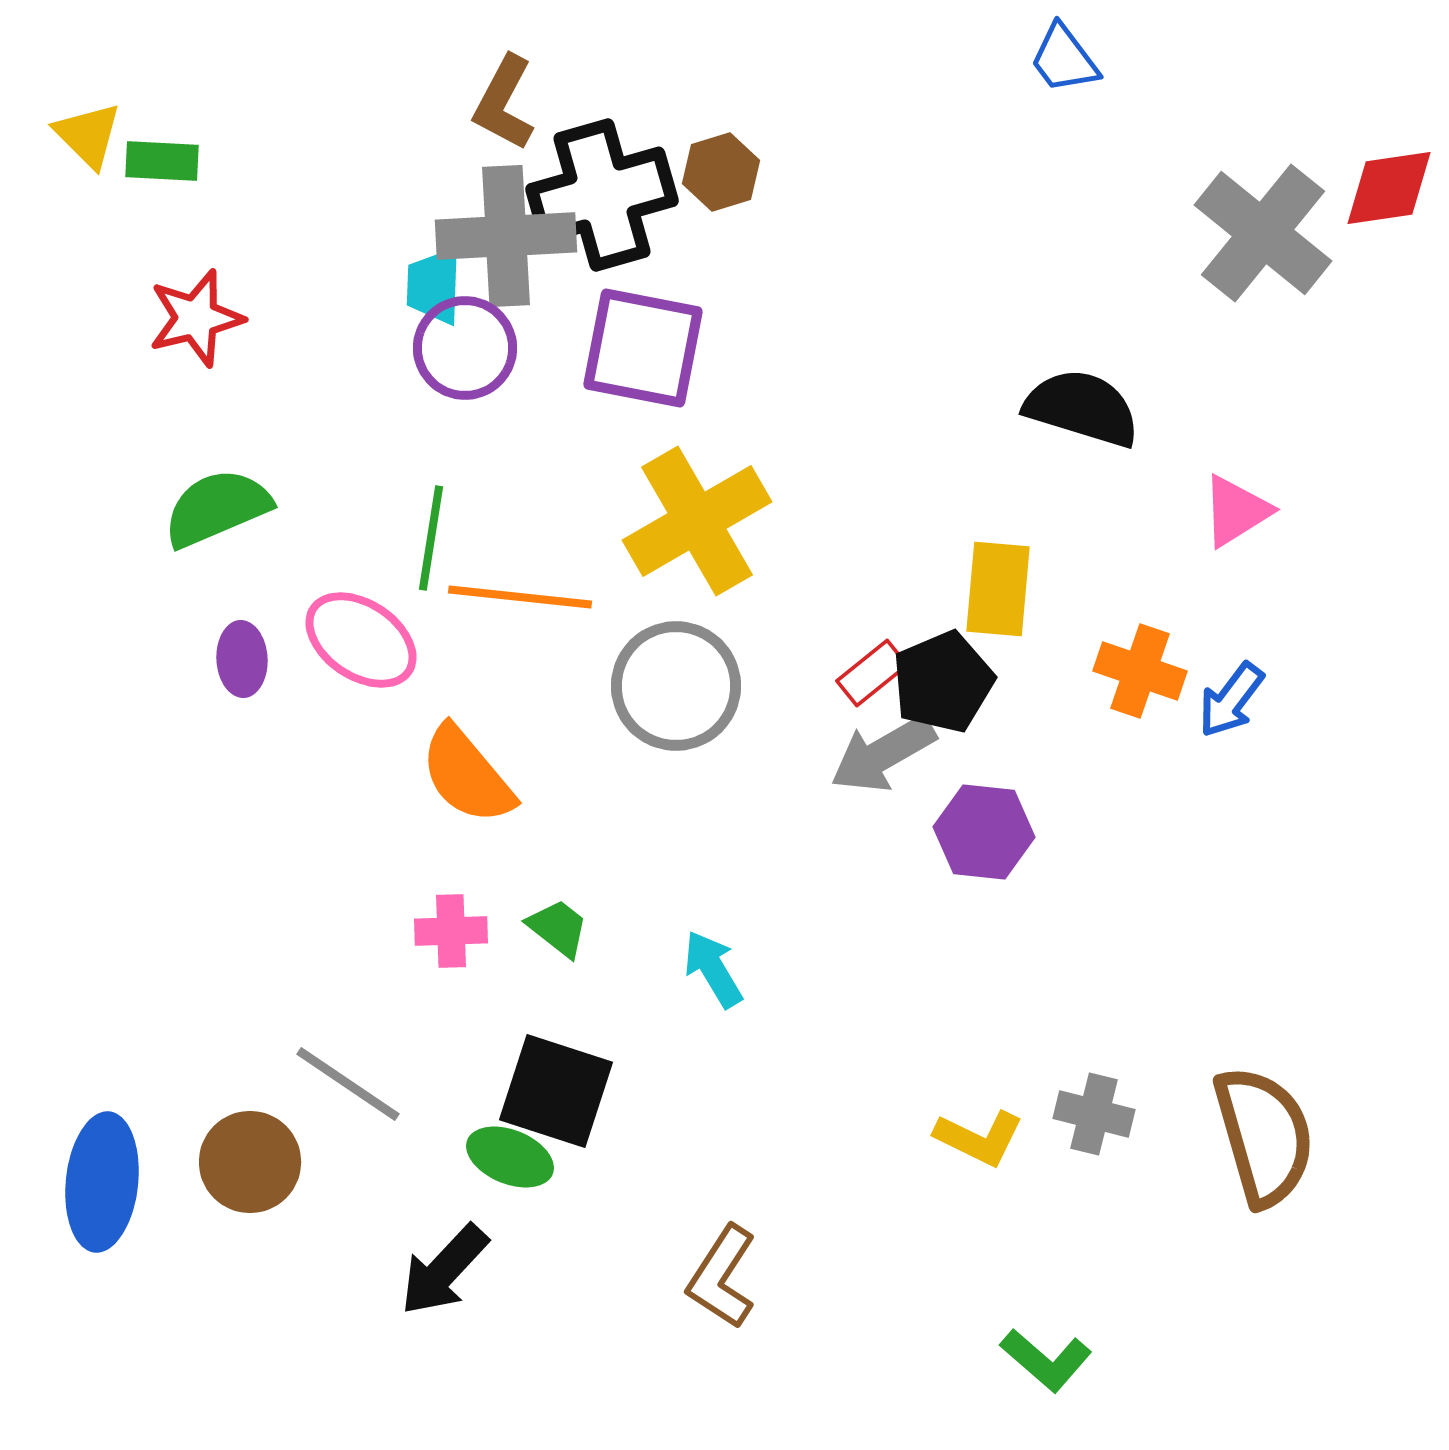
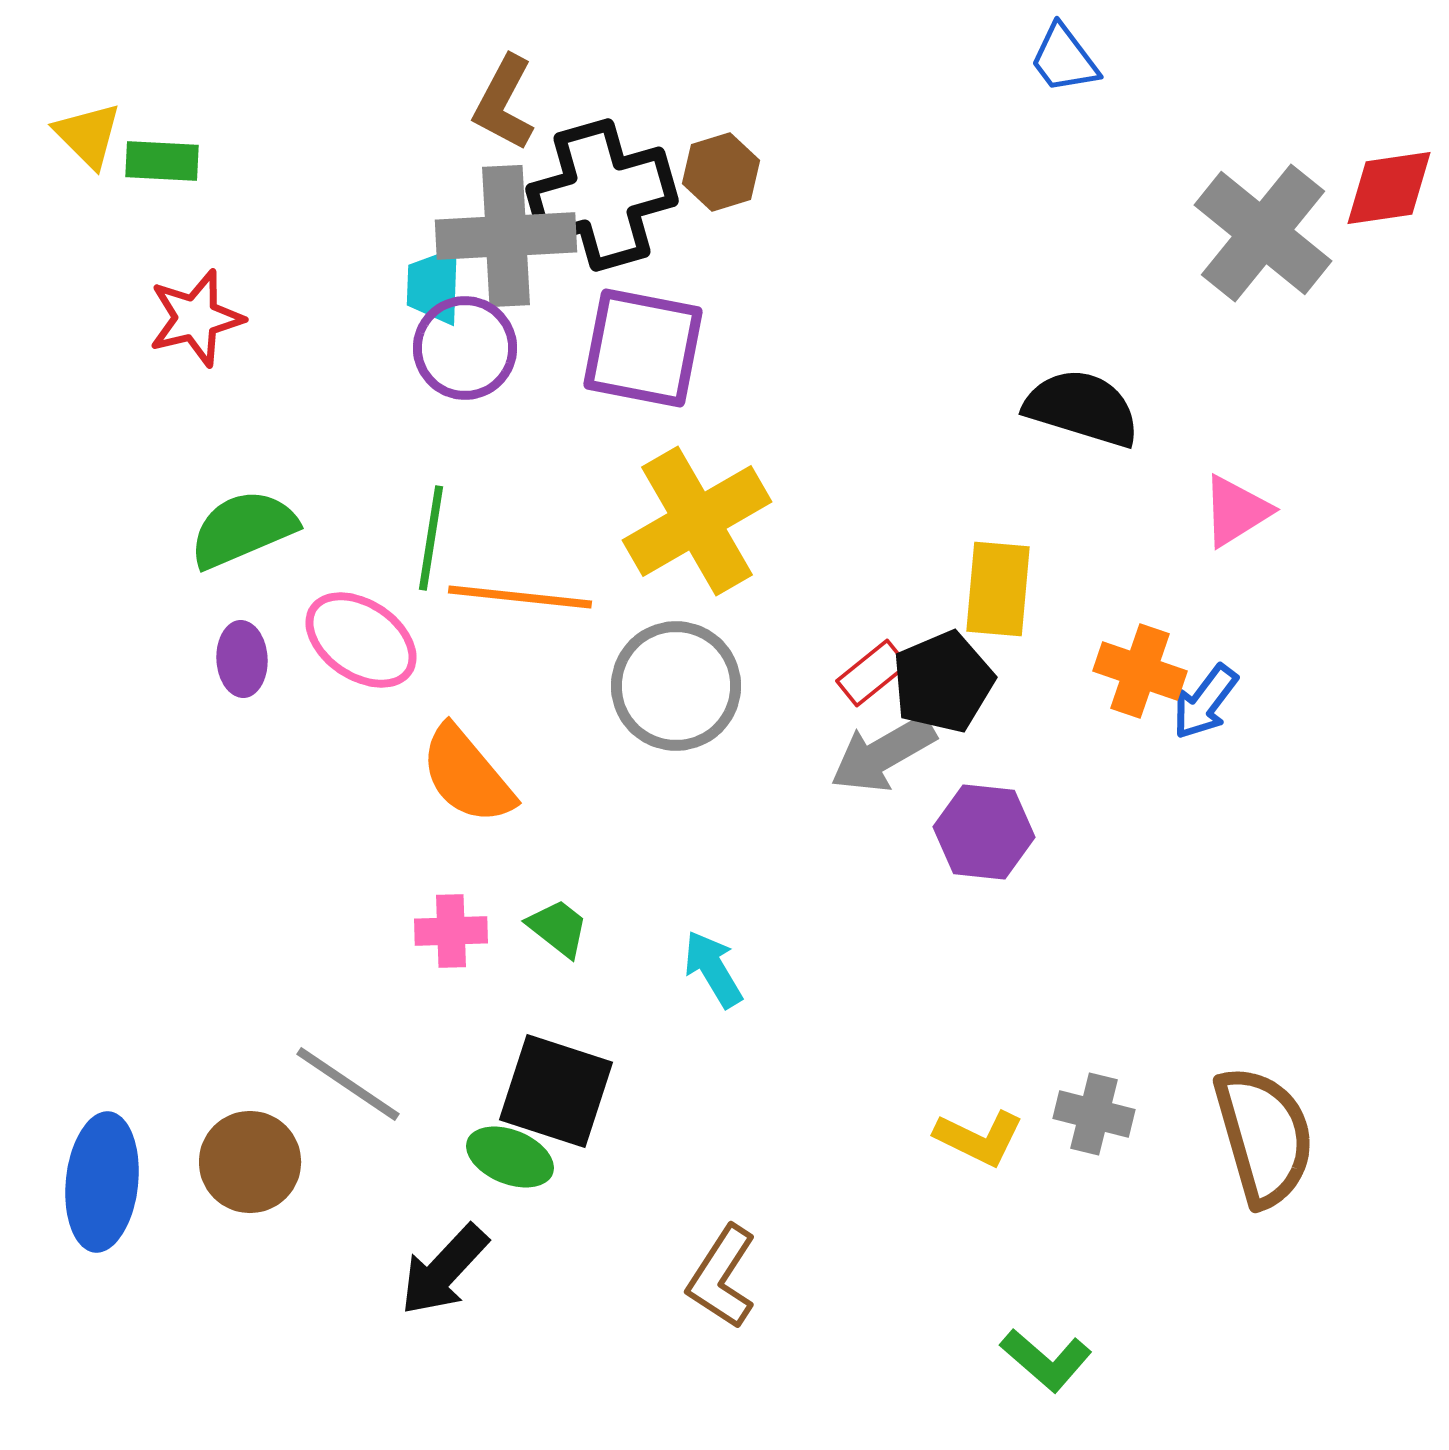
green semicircle at (217, 508): moved 26 px right, 21 px down
blue arrow at (1231, 700): moved 26 px left, 2 px down
